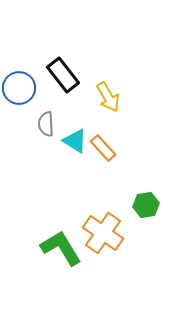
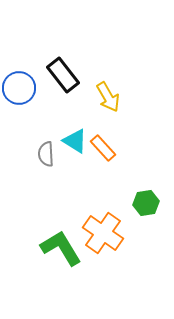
gray semicircle: moved 30 px down
green hexagon: moved 2 px up
